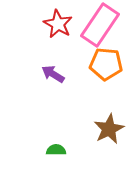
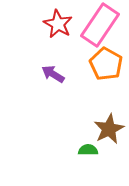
orange pentagon: rotated 24 degrees clockwise
green semicircle: moved 32 px right
